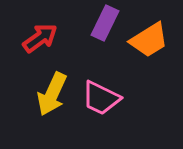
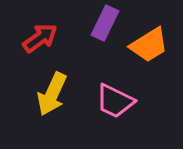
orange trapezoid: moved 5 px down
pink trapezoid: moved 14 px right, 3 px down
